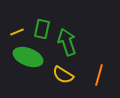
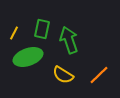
yellow line: moved 3 px left, 1 px down; rotated 40 degrees counterclockwise
green arrow: moved 2 px right, 2 px up
green ellipse: rotated 40 degrees counterclockwise
orange line: rotated 30 degrees clockwise
